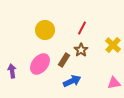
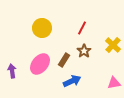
yellow circle: moved 3 px left, 2 px up
brown star: moved 3 px right, 1 px down
